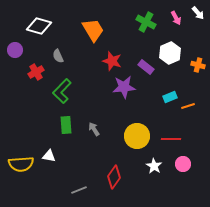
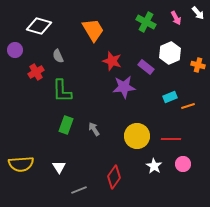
green L-shape: rotated 45 degrees counterclockwise
green rectangle: rotated 24 degrees clockwise
white triangle: moved 10 px right, 11 px down; rotated 48 degrees clockwise
